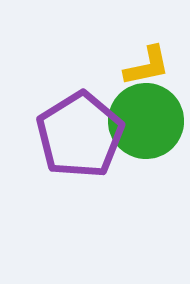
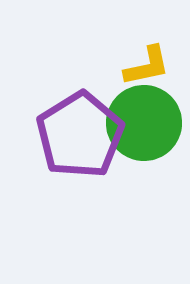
green circle: moved 2 px left, 2 px down
